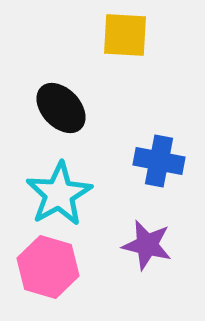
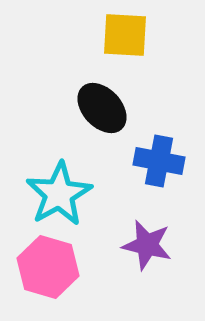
black ellipse: moved 41 px right
